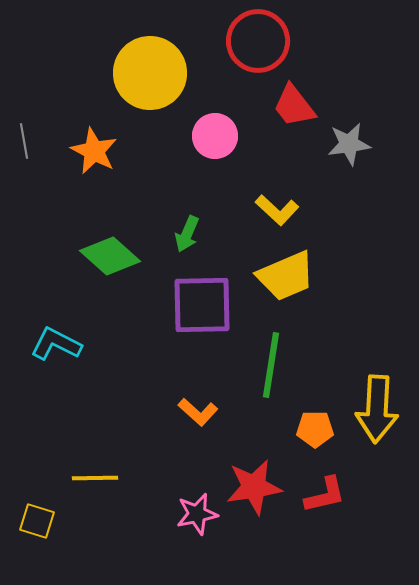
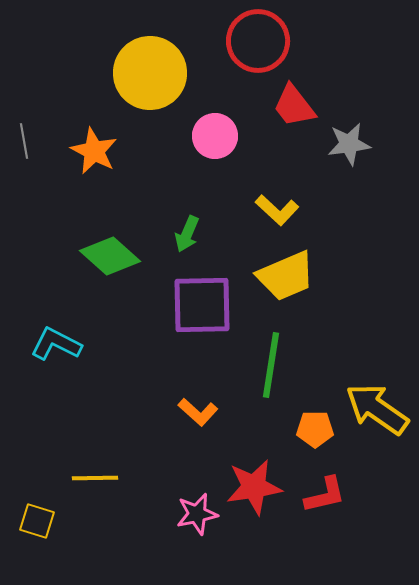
yellow arrow: rotated 122 degrees clockwise
